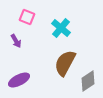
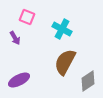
cyan cross: moved 1 px right, 1 px down; rotated 12 degrees counterclockwise
purple arrow: moved 1 px left, 3 px up
brown semicircle: moved 1 px up
